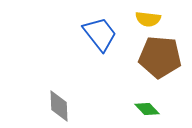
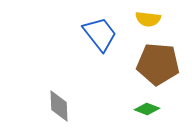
brown pentagon: moved 2 px left, 7 px down
green diamond: rotated 25 degrees counterclockwise
